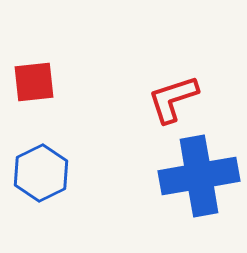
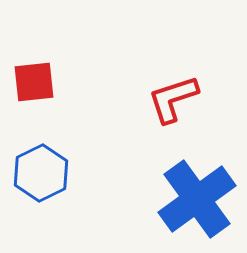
blue cross: moved 2 px left, 23 px down; rotated 26 degrees counterclockwise
